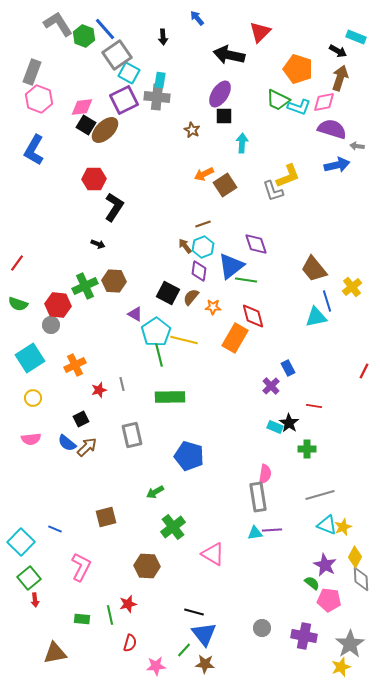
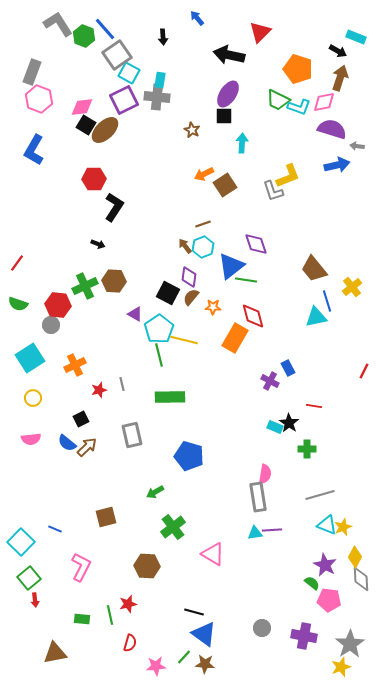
purple ellipse at (220, 94): moved 8 px right
purple diamond at (199, 271): moved 10 px left, 6 px down
cyan pentagon at (156, 332): moved 3 px right, 3 px up
purple cross at (271, 386): moved 1 px left, 5 px up; rotated 18 degrees counterclockwise
blue triangle at (204, 634): rotated 16 degrees counterclockwise
green line at (184, 650): moved 7 px down
